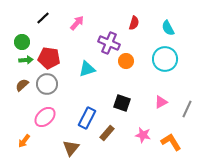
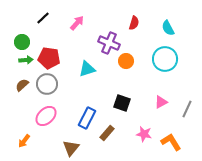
pink ellipse: moved 1 px right, 1 px up
pink star: moved 1 px right, 1 px up
